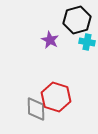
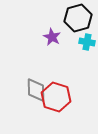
black hexagon: moved 1 px right, 2 px up
purple star: moved 2 px right, 3 px up
gray diamond: moved 19 px up
